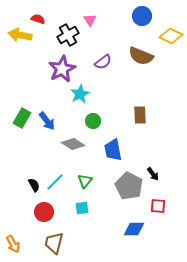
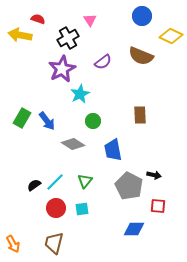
black cross: moved 3 px down
black arrow: moved 1 px right, 1 px down; rotated 40 degrees counterclockwise
black semicircle: rotated 96 degrees counterclockwise
cyan square: moved 1 px down
red circle: moved 12 px right, 4 px up
